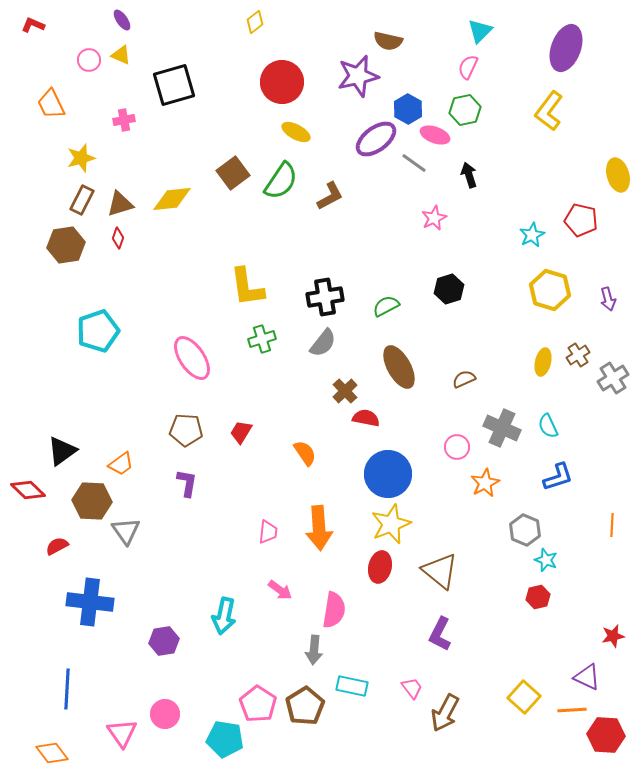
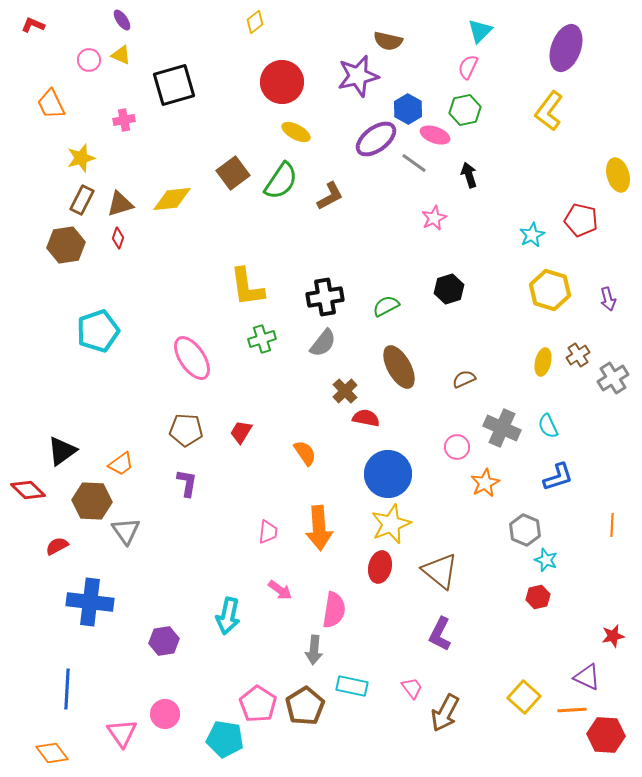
cyan arrow at (224, 616): moved 4 px right
